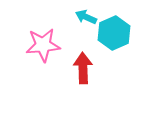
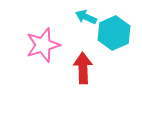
pink star: rotated 12 degrees counterclockwise
